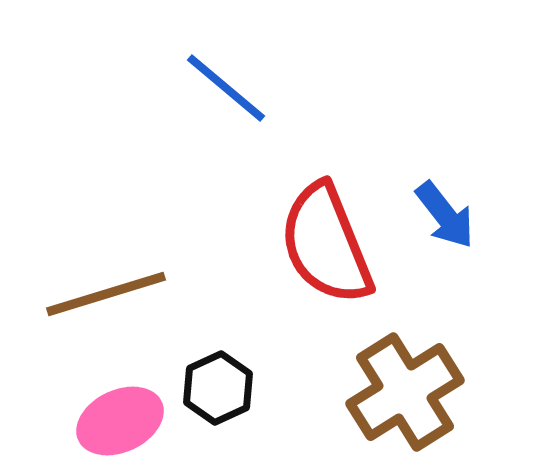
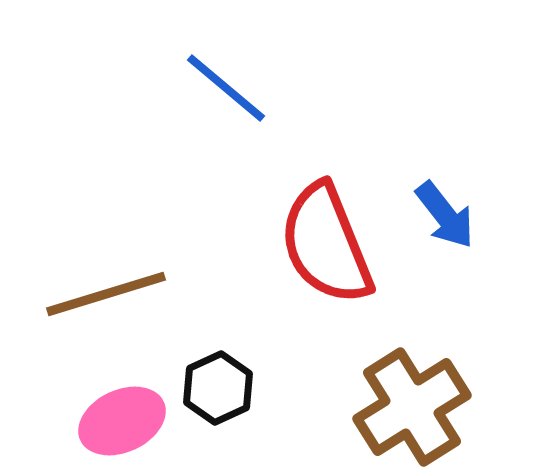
brown cross: moved 7 px right, 15 px down
pink ellipse: moved 2 px right
